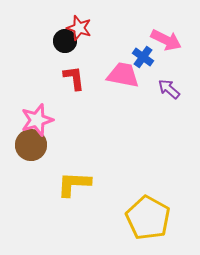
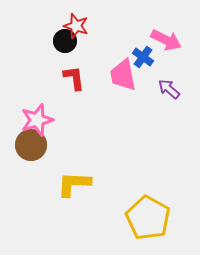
red star: moved 3 px left, 2 px up
pink trapezoid: rotated 112 degrees counterclockwise
